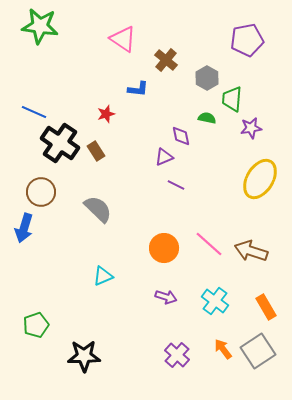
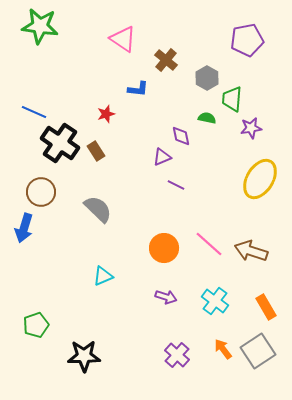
purple triangle: moved 2 px left
